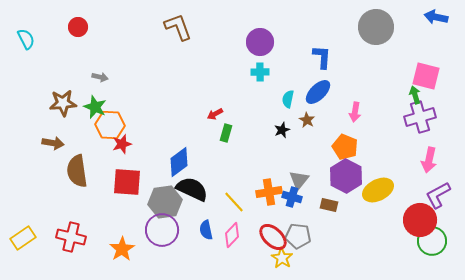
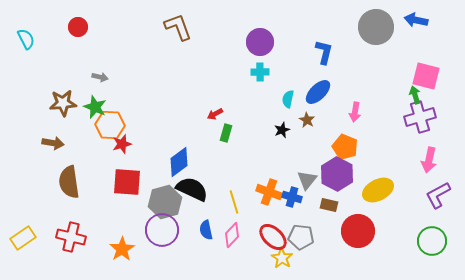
blue arrow at (436, 17): moved 20 px left, 3 px down
blue L-shape at (322, 57): moved 2 px right, 5 px up; rotated 10 degrees clockwise
brown semicircle at (77, 171): moved 8 px left, 11 px down
purple hexagon at (346, 176): moved 9 px left, 2 px up
gray triangle at (299, 180): moved 8 px right
orange cross at (269, 192): rotated 30 degrees clockwise
gray hexagon at (165, 202): rotated 8 degrees counterclockwise
yellow line at (234, 202): rotated 25 degrees clockwise
red circle at (420, 220): moved 62 px left, 11 px down
gray pentagon at (298, 236): moved 3 px right, 1 px down
